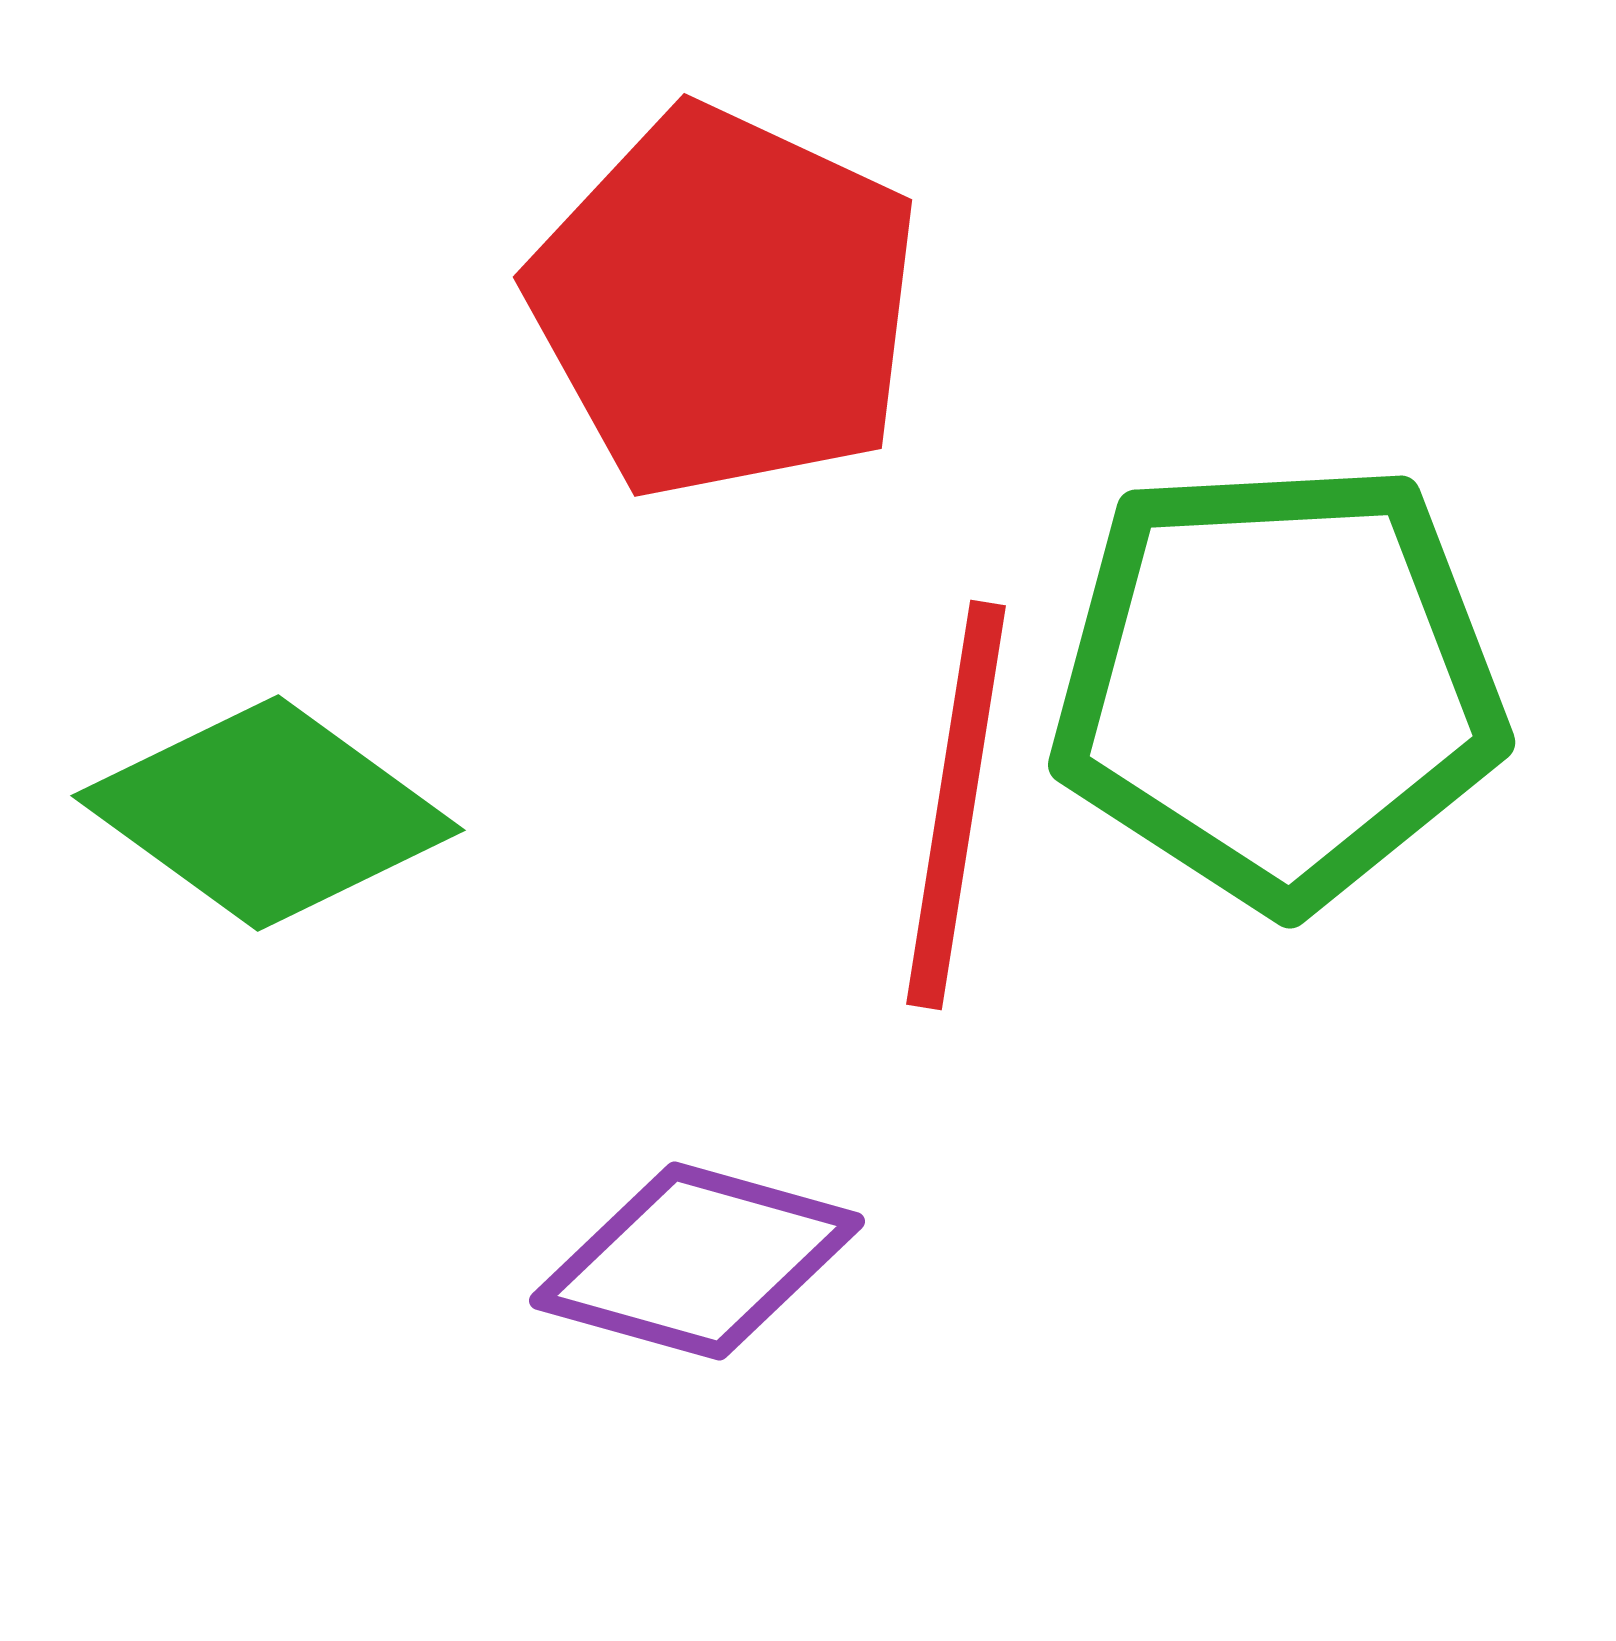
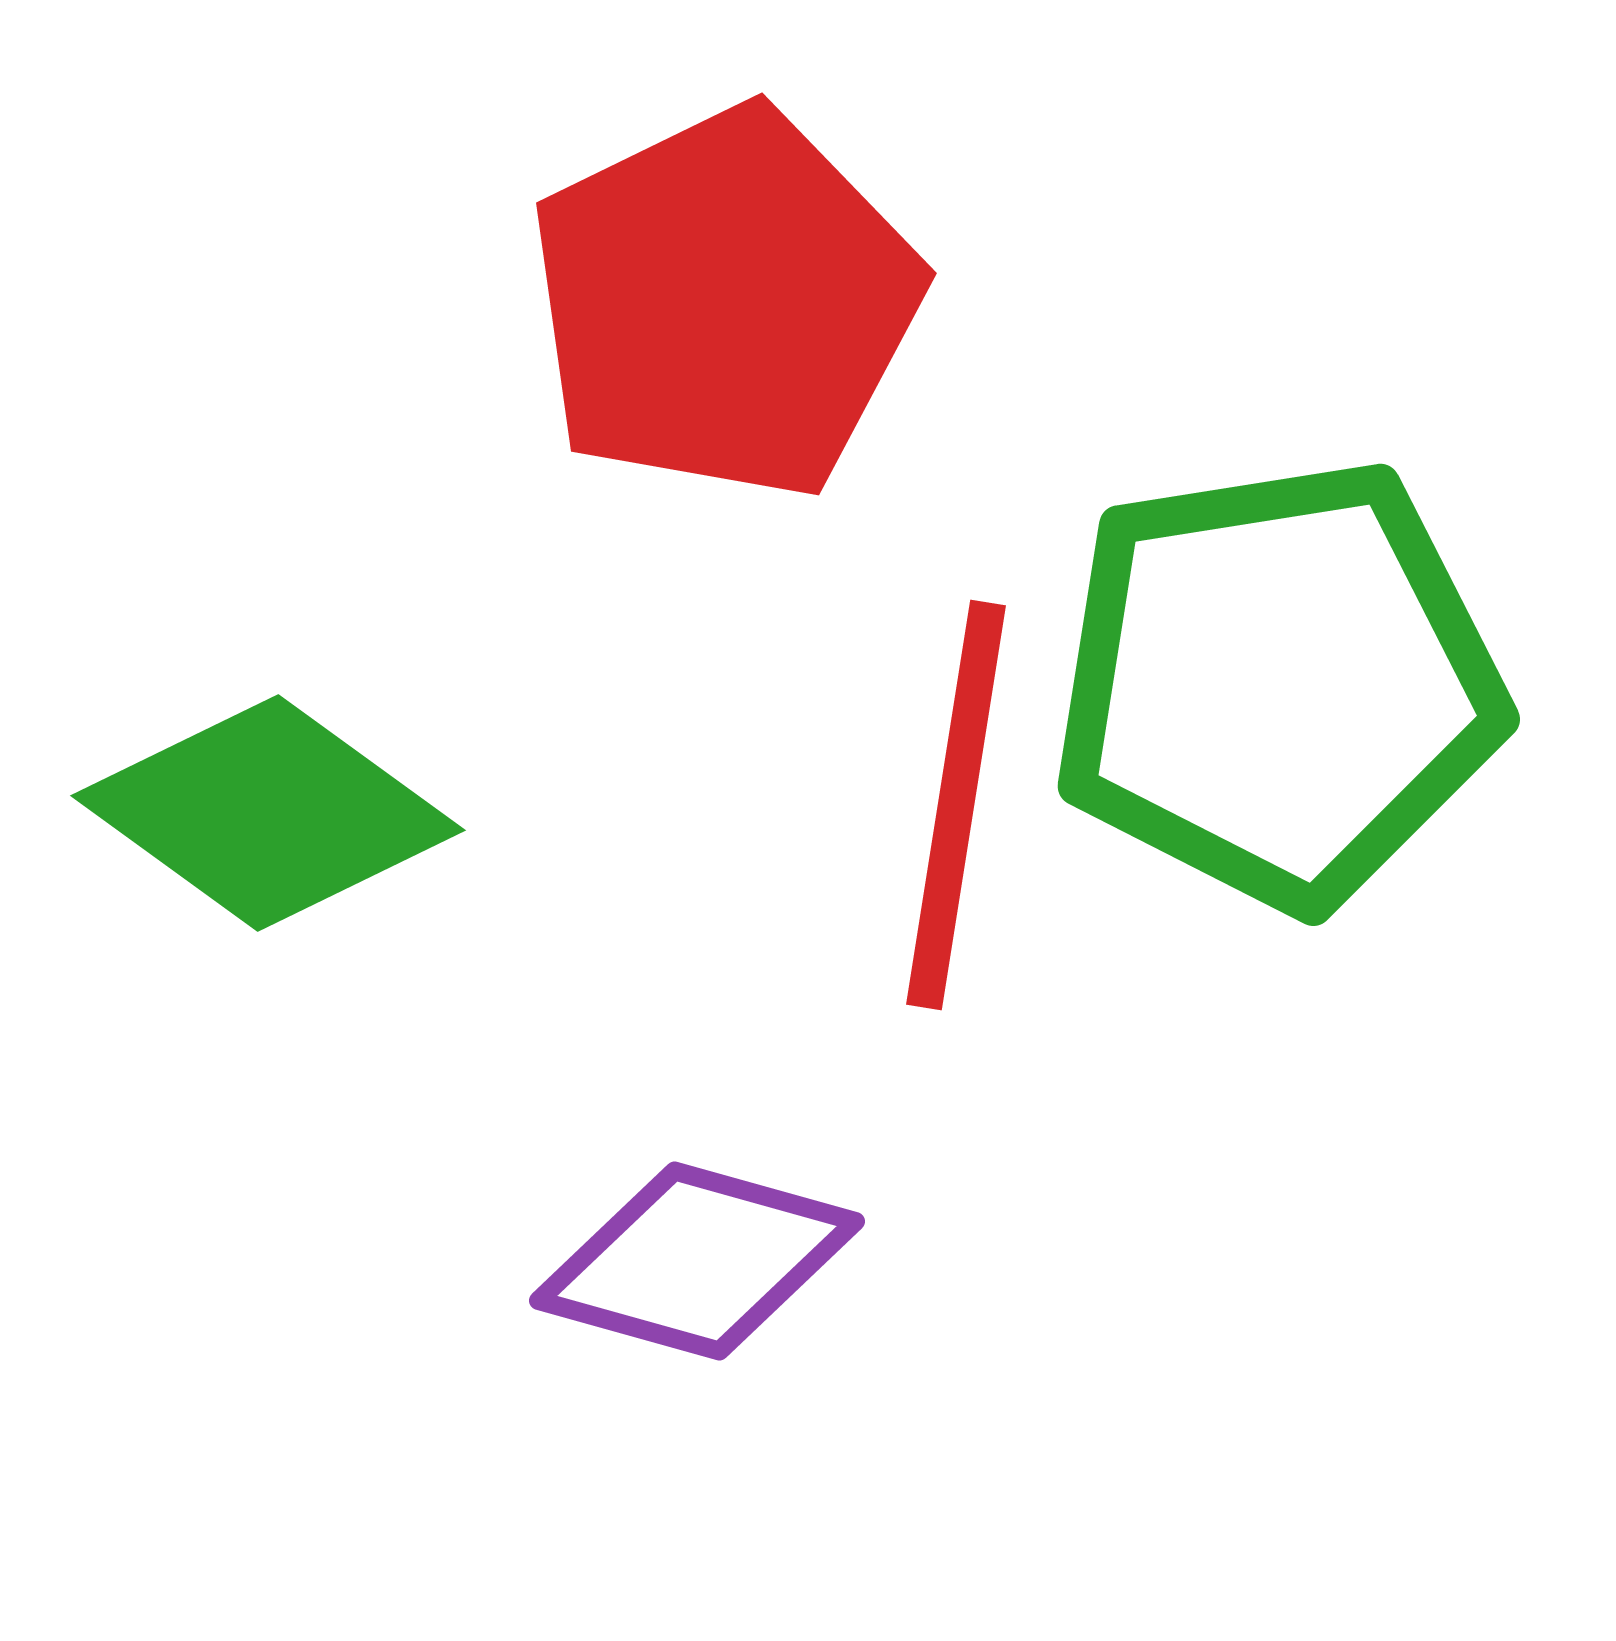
red pentagon: rotated 21 degrees clockwise
green pentagon: rotated 6 degrees counterclockwise
